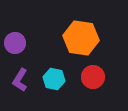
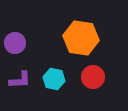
purple L-shape: rotated 125 degrees counterclockwise
